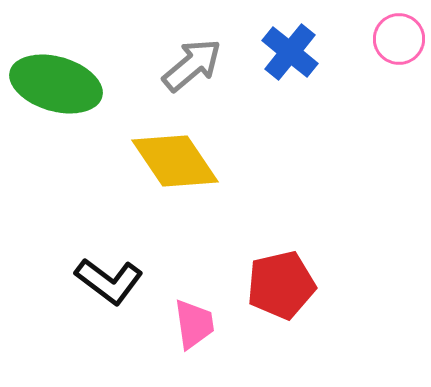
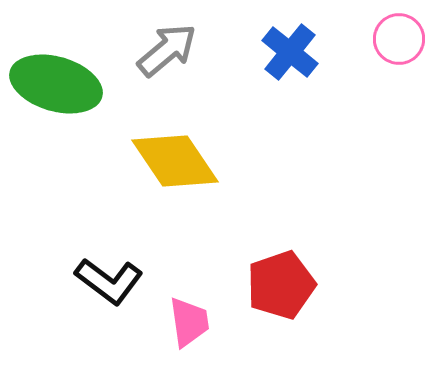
gray arrow: moved 25 px left, 15 px up
red pentagon: rotated 6 degrees counterclockwise
pink trapezoid: moved 5 px left, 2 px up
